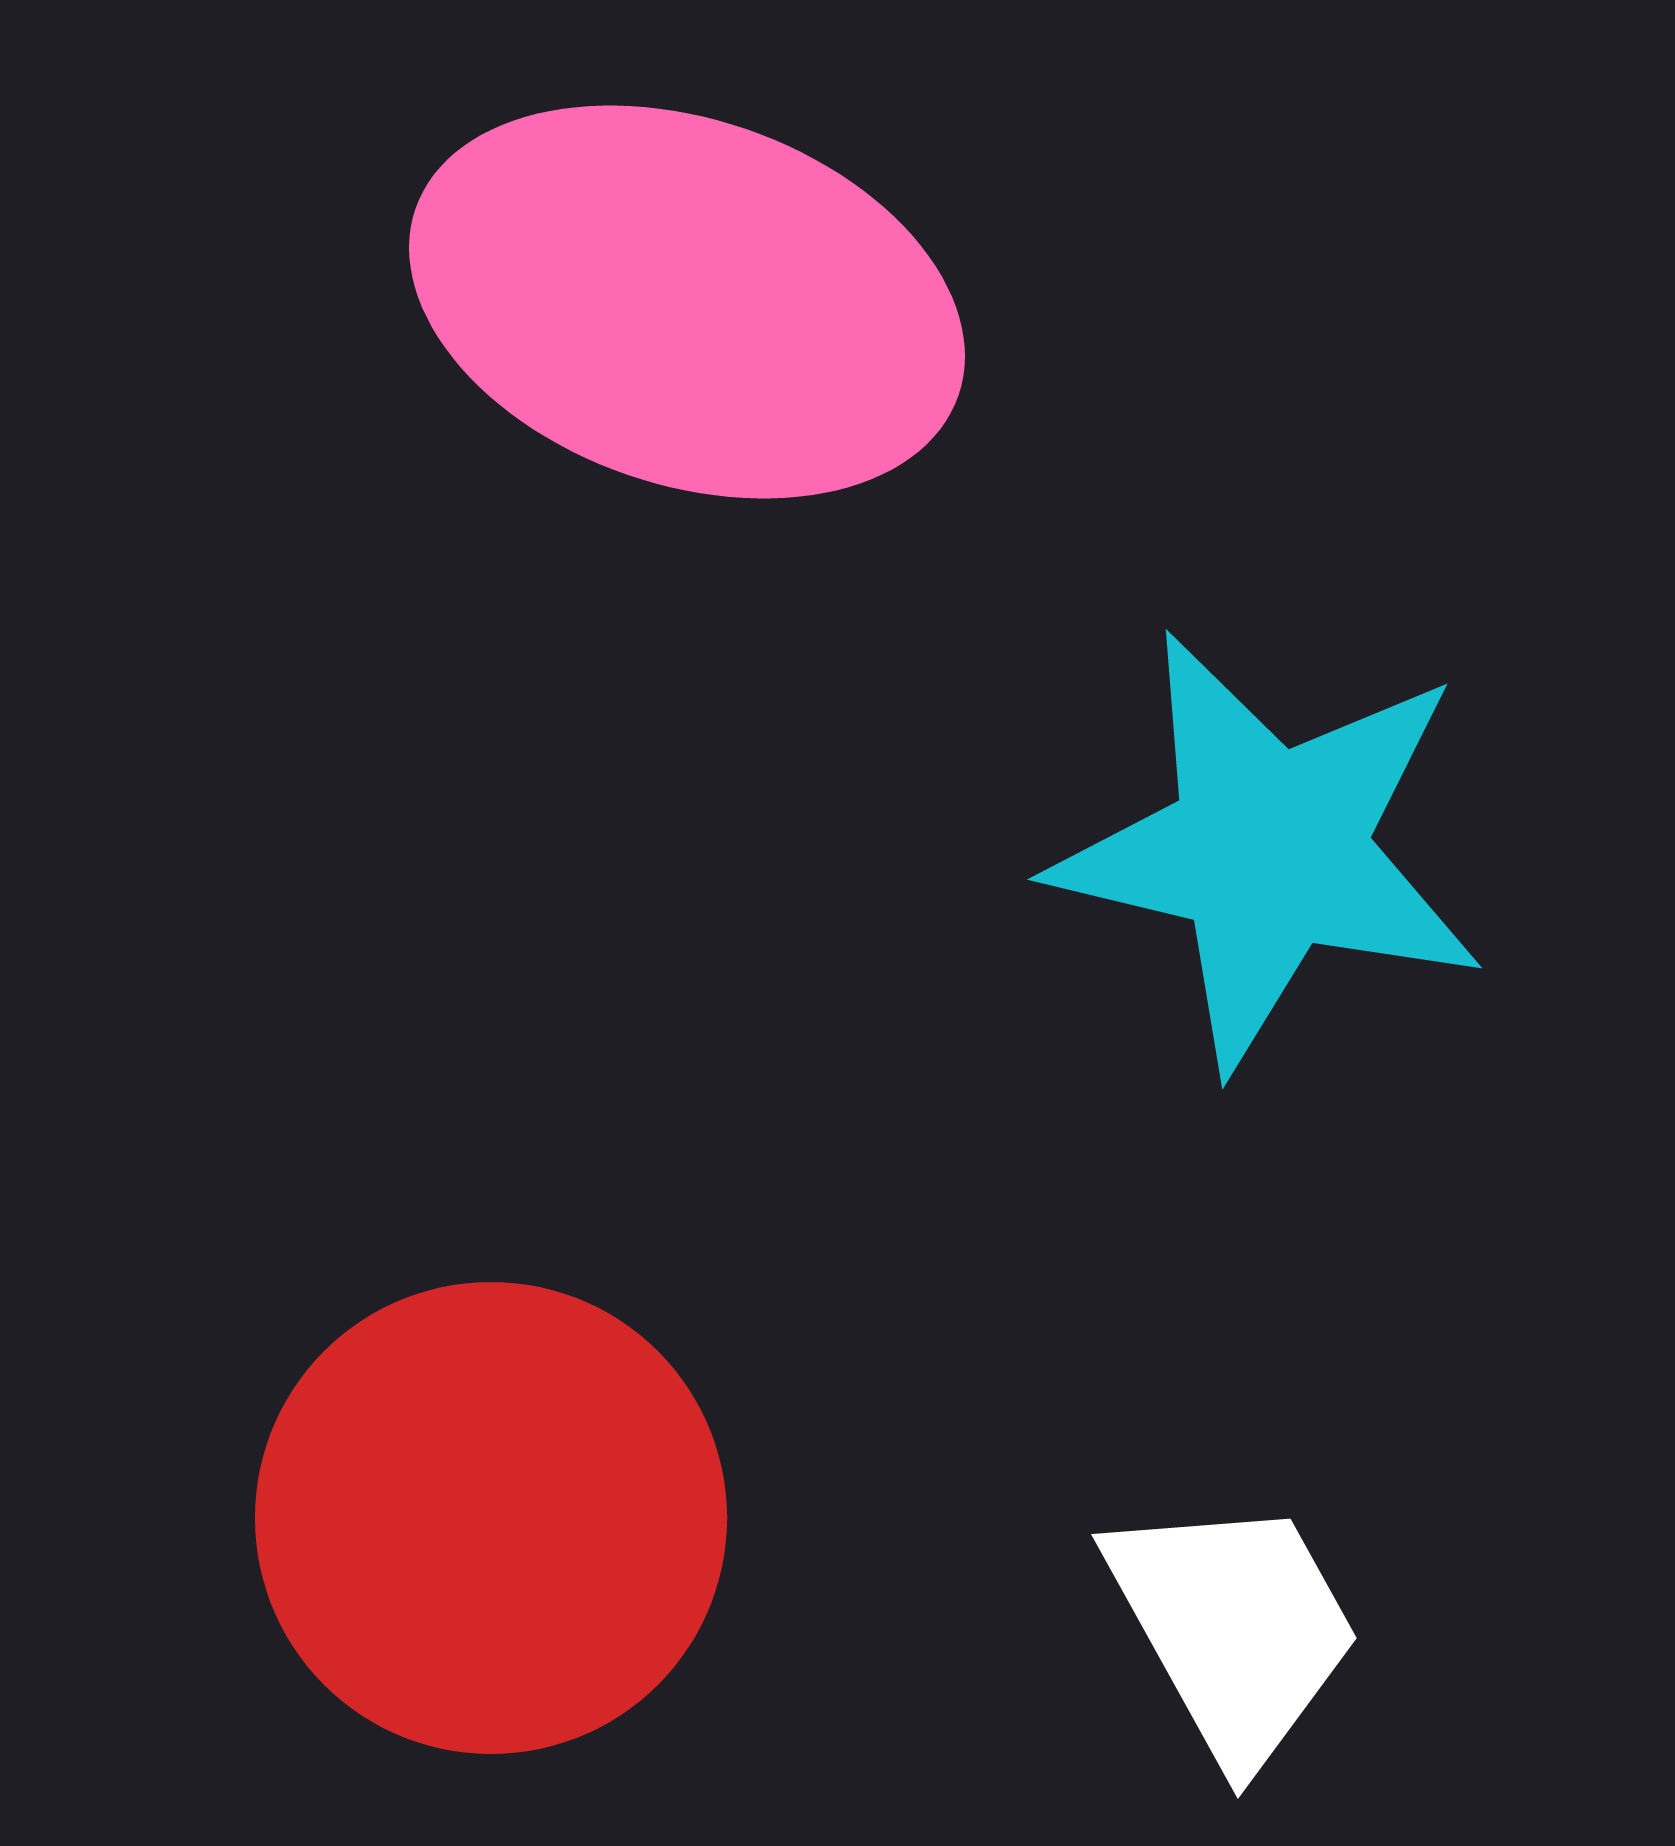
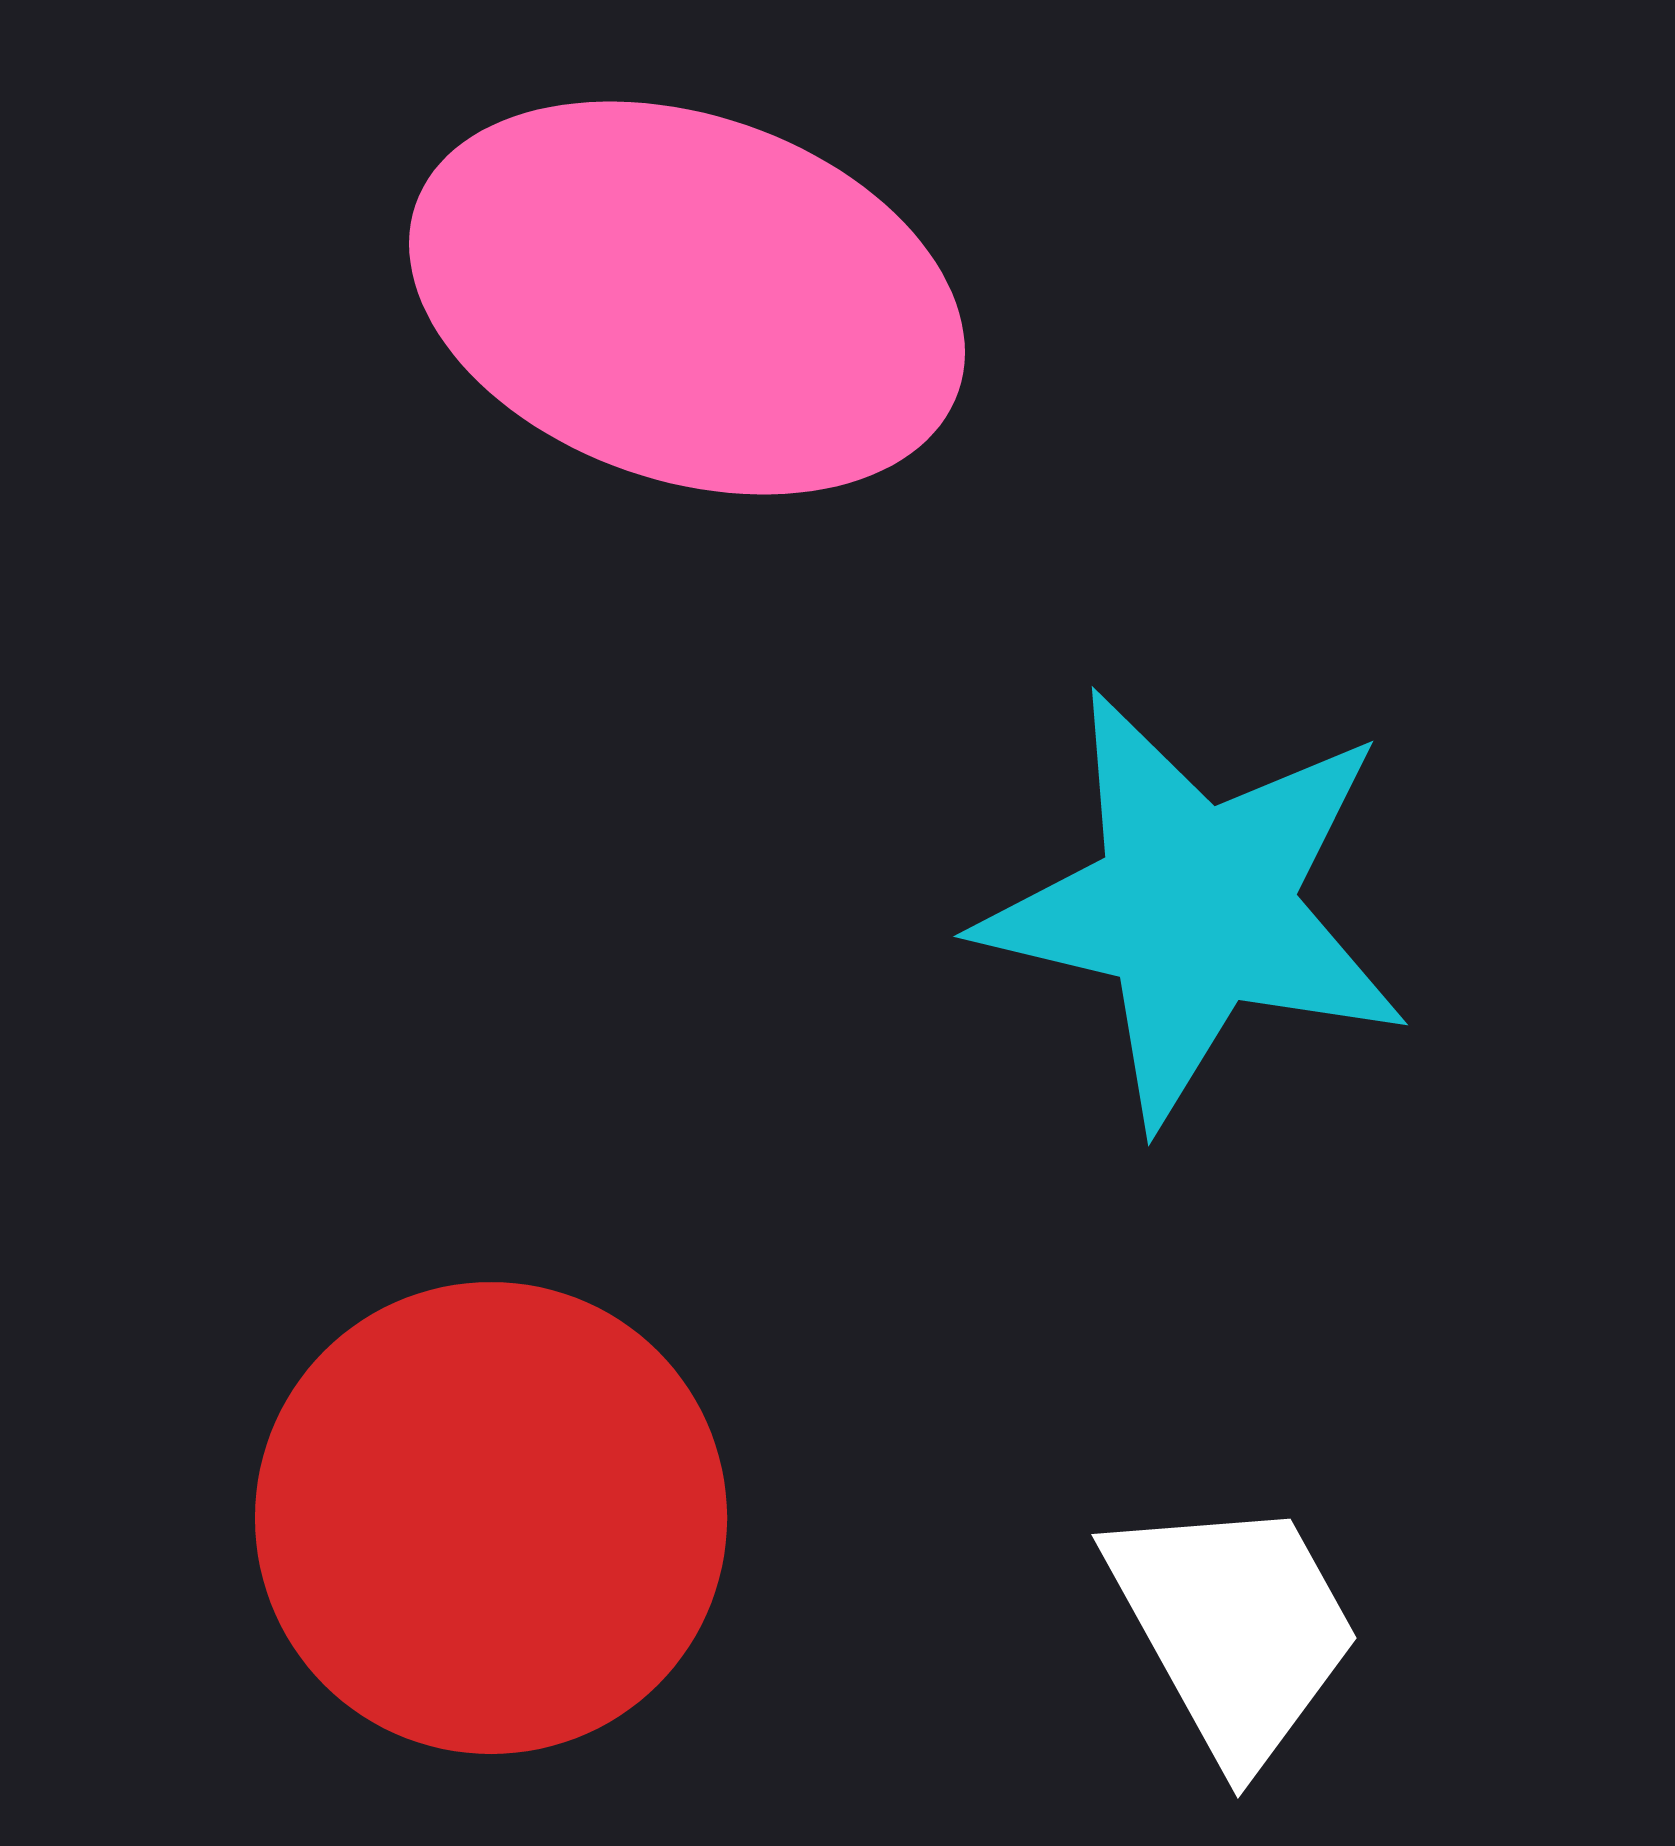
pink ellipse: moved 4 px up
cyan star: moved 74 px left, 57 px down
